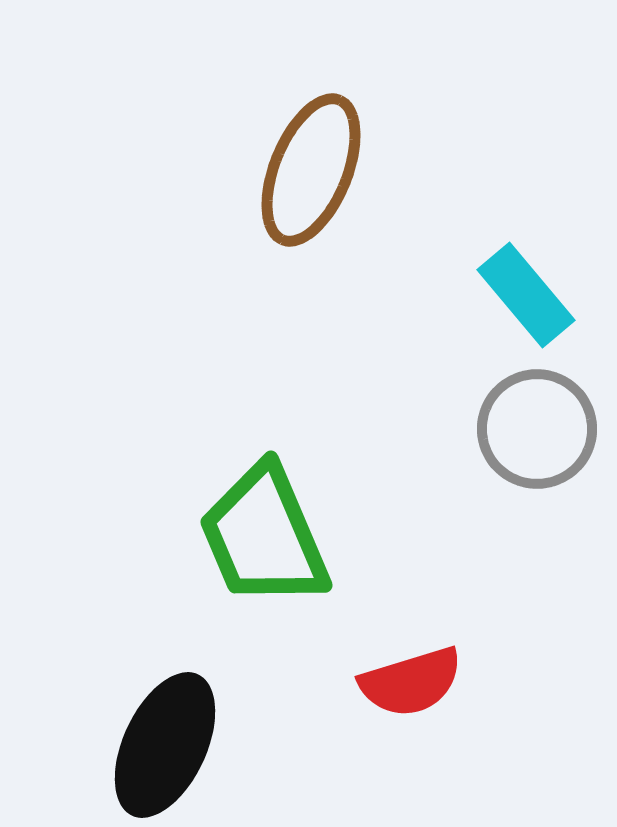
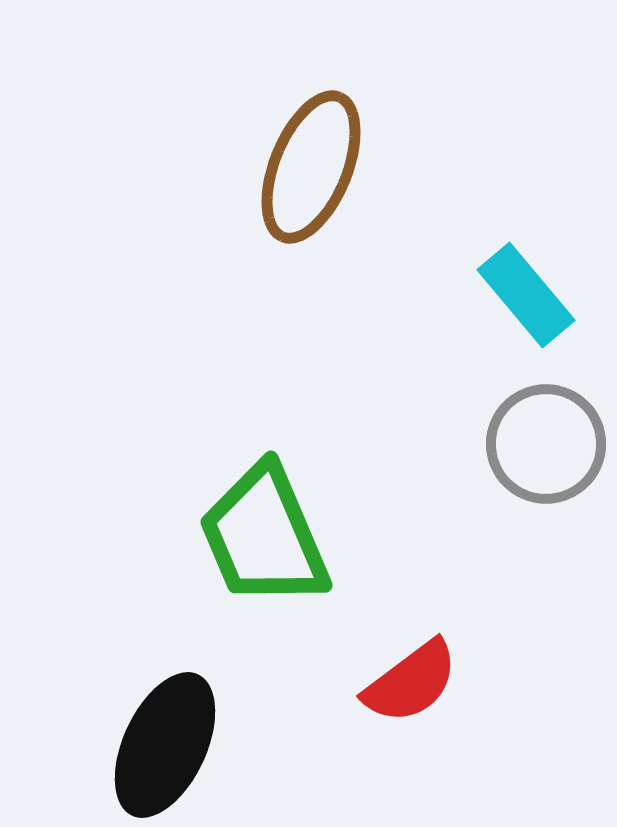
brown ellipse: moved 3 px up
gray circle: moved 9 px right, 15 px down
red semicircle: rotated 20 degrees counterclockwise
